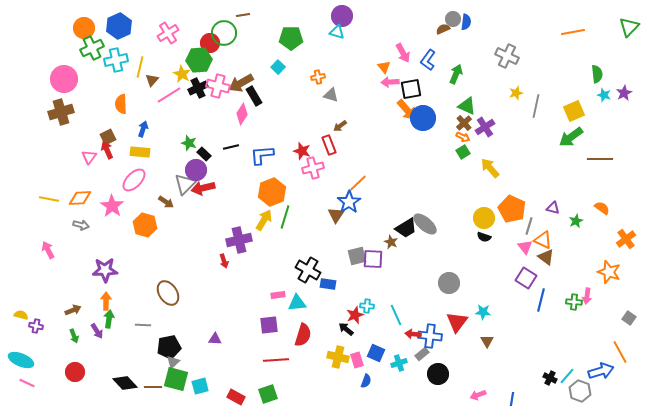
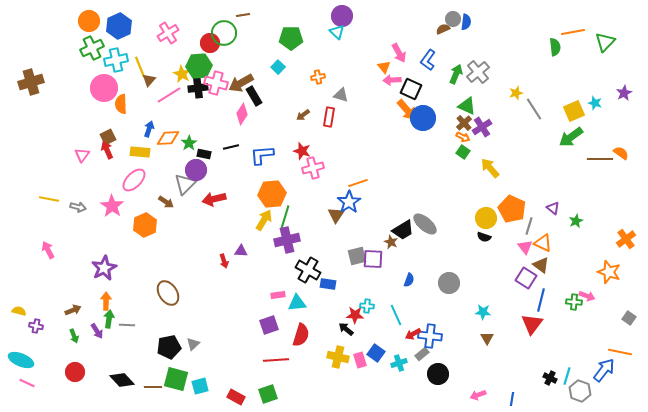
green triangle at (629, 27): moved 24 px left, 15 px down
orange circle at (84, 28): moved 5 px right, 7 px up
cyan triangle at (337, 32): rotated 28 degrees clockwise
pink arrow at (403, 53): moved 4 px left
gray cross at (507, 56): moved 29 px left, 16 px down; rotated 25 degrees clockwise
green hexagon at (199, 60): moved 6 px down
yellow line at (140, 67): rotated 35 degrees counterclockwise
green semicircle at (597, 74): moved 42 px left, 27 px up
pink circle at (64, 79): moved 40 px right, 9 px down
brown triangle at (152, 80): moved 3 px left
pink arrow at (390, 82): moved 2 px right, 2 px up
pink cross at (218, 86): moved 2 px left, 3 px up
black cross at (198, 88): rotated 18 degrees clockwise
black square at (411, 89): rotated 35 degrees clockwise
gray triangle at (331, 95): moved 10 px right
cyan star at (604, 95): moved 9 px left, 8 px down
gray line at (536, 106): moved 2 px left, 3 px down; rotated 45 degrees counterclockwise
brown cross at (61, 112): moved 30 px left, 30 px up
brown arrow at (340, 126): moved 37 px left, 11 px up
purple cross at (485, 127): moved 3 px left
blue arrow at (143, 129): moved 6 px right
green star at (189, 143): rotated 21 degrees clockwise
red rectangle at (329, 145): moved 28 px up; rotated 30 degrees clockwise
green square at (463, 152): rotated 24 degrees counterclockwise
black rectangle at (204, 154): rotated 32 degrees counterclockwise
pink triangle at (89, 157): moved 7 px left, 2 px up
orange line at (358, 183): rotated 24 degrees clockwise
red arrow at (203, 188): moved 11 px right, 11 px down
orange hexagon at (272, 192): moved 2 px down; rotated 16 degrees clockwise
orange diamond at (80, 198): moved 88 px right, 60 px up
purple triangle at (553, 208): rotated 24 degrees clockwise
orange semicircle at (602, 208): moved 19 px right, 55 px up
yellow circle at (484, 218): moved 2 px right
gray arrow at (81, 225): moved 3 px left, 18 px up
orange hexagon at (145, 225): rotated 20 degrees clockwise
black trapezoid at (406, 228): moved 3 px left, 2 px down
purple cross at (239, 240): moved 48 px right
orange triangle at (543, 240): moved 3 px down
brown triangle at (546, 257): moved 5 px left, 8 px down
purple star at (105, 270): moved 1 px left, 2 px up; rotated 25 degrees counterclockwise
pink arrow at (587, 296): rotated 77 degrees counterclockwise
yellow semicircle at (21, 315): moved 2 px left, 4 px up
red star at (355, 315): rotated 24 degrees clockwise
red triangle at (457, 322): moved 75 px right, 2 px down
gray line at (143, 325): moved 16 px left
purple square at (269, 325): rotated 12 degrees counterclockwise
red arrow at (413, 334): rotated 35 degrees counterclockwise
red semicircle at (303, 335): moved 2 px left
purple triangle at (215, 339): moved 26 px right, 88 px up
brown triangle at (487, 341): moved 3 px up
orange line at (620, 352): rotated 50 degrees counterclockwise
blue square at (376, 353): rotated 12 degrees clockwise
pink rectangle at (357, 360): moved 3 px right
gray triangle at (173, 362): moved 20 px right, 18 px up
blue arrow at (601, 371): moved 3 px right, 1 px up; rotated 35 degrees counterclockwise
cyan line at (567, 376): rotated 24 degrees counterclockwise
blue semicircle at (366, 381): moved 43 px right, 101 px up
black diamond at (125, 383): moved 3 px left, 3 px up
